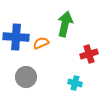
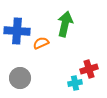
blue cross: moved 1 px right, 6 px up
red cross: moved 15 px down
gray circle: moved 6 px left, 1 px down
cyan cross: rotated 24 degrees counterclockwise
